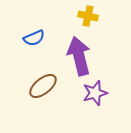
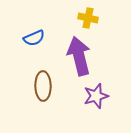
yellow cross: moved 2 px down
brown ellipse: rotated 52 degrees counterclockwise
purple star: moved 1 px right, 3 px down
